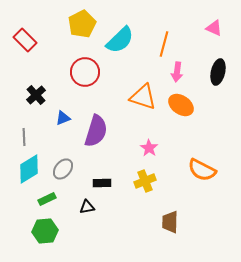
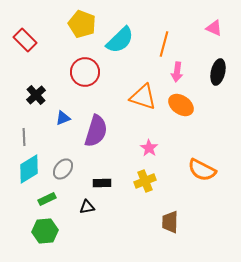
yellow pentagon: rotated 24 degrees counterclockwise
